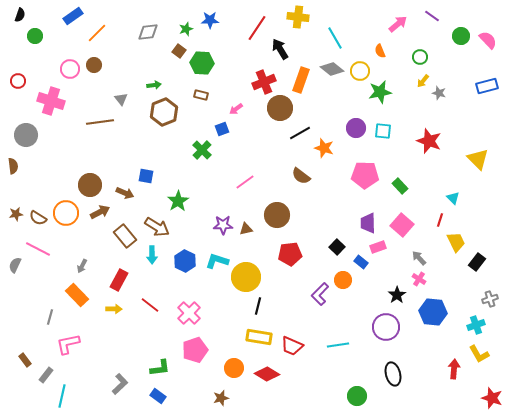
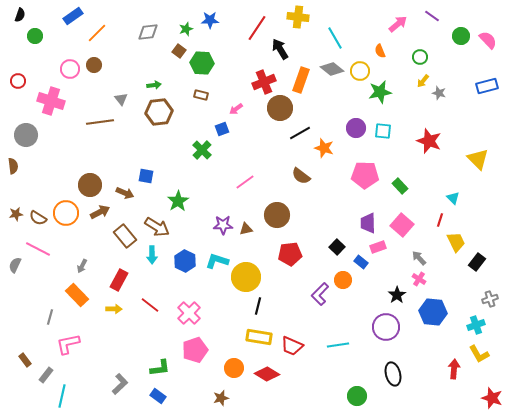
brown hexagon at (164, 112): moved 5 px left; rotated 16 degrees clockwise
